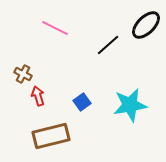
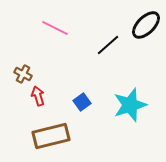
cyan star: rotated 8 degrees counterclockwise
